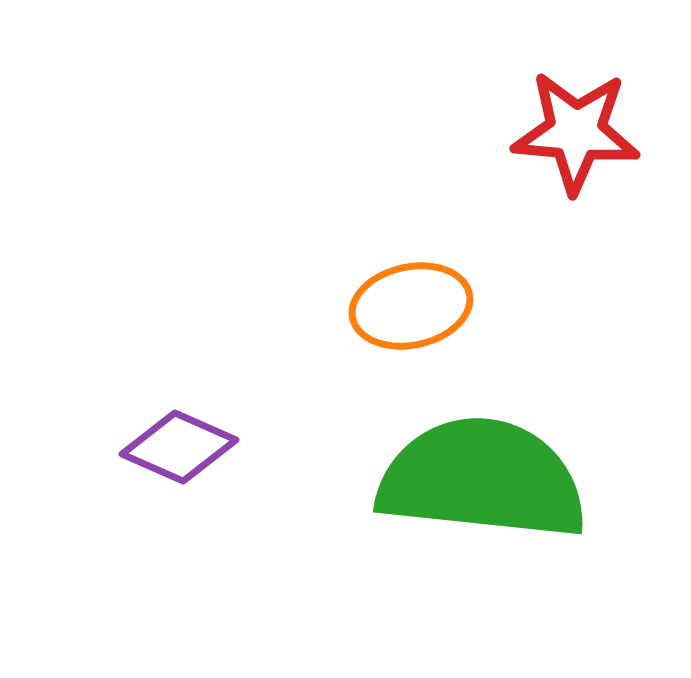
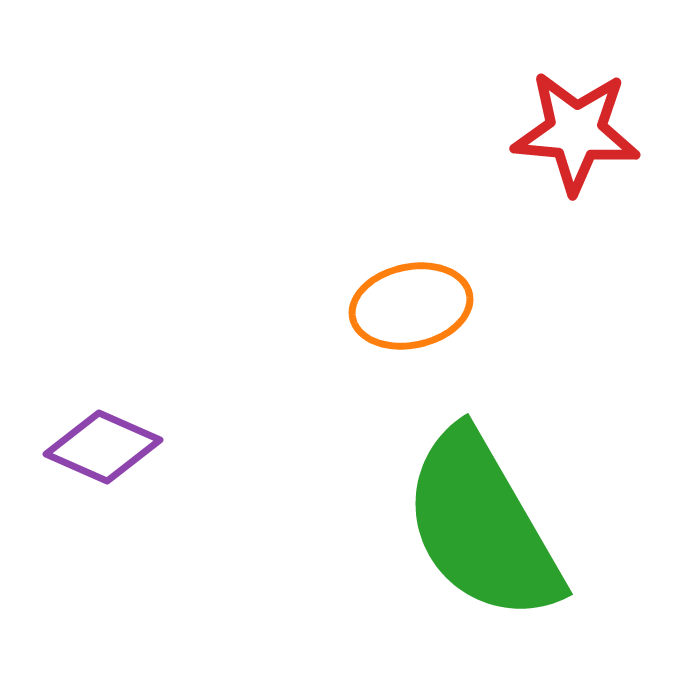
purple diamond: moved 76 px left
green semicircle: moved 47 px down; rotated 126 degrees counterclockwise
